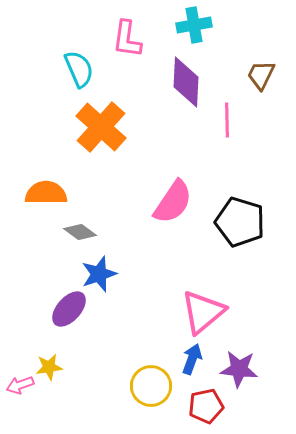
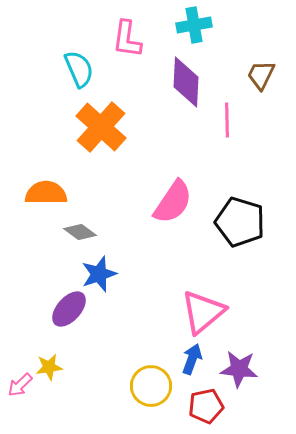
pink arrow: rotated 24 degrees counterclockwise
